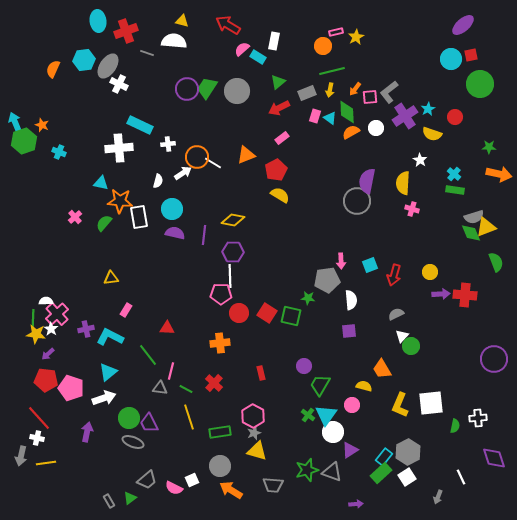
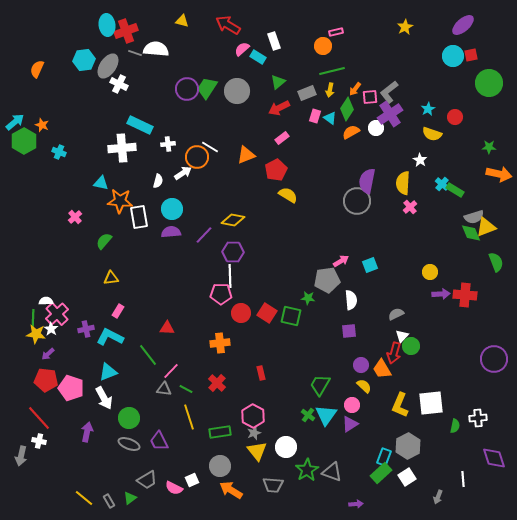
cyan ellipse at (98, 21): moved 9 px right, 4 px down
yellow star at (356, 37): moved 49 px right, 10 px up
white semicircle at (174, 41): moved 18 px left, 8 px down
white rectangle at (274, 41): rotated 30 degrees counterclockwise
gray line at (147, 53): moved 12 px left
cyan circle at (451, 59): moved 2 px right, 3 px up
orange semicircle at (53, 69): moved 16 px left
green circle at (480, 84): moved 9 px right, 1 px up
green diamond at (347, 112): moved 3 px up; rotated 35 degrees clockwise
purple cross at (405, 116): moved 15 px left, 2 px up
cyan arrow at (15, 122): rotated 72 degrees clockwise
green hexagon at (24, 141): rotated 10 degrees counterclockwise
white cross at (119, 148): moved 3 px right
white line at (213, 163): moved 3 px left, 16 px up
cyan cross at (454, 174): moved 12 px left, 10 px down
green rectangle at (455, 190): rotated 24 degrees clockwise
yellow semicircle at (280, 195): moved 8 px right
pink cross at (412, 209): moved 2 px left, 2 px up; rotated 32 degrees clockwise
green semicircle at (104, 223): moved 18 px down
purple semicircle at (175, 233): moved 4 px left, 1 px up; rotated 18 degrees counterclockwise
purple line at (204, 235): rotated 36 degrees clockwise
pink arrow at (341, 261): rotated 119 degrees counterclockwise
red arrow at (394, 275): moved 78 px down
pink rectangle at (126, 310): moved 8 px left, 1 px down
red circle at (239, 313): moved 2 px right
purple circle at (304, 366): moved 57 px right, 1 px up
pink line at (171, 371): rotated 30 degrees clockwise
cyan triangle at (108, 372): rotated 18 degrees clockwise
red cross at (214, 383): moved 3 px right
yellow semicircle at (364, 386): rotated 28 degrees clockwise
gray triangle at (160, 388): moved 4 px right, 1 px down
white arrow at (104, 398): rotated 80 degrees clockwise
purple trapezoid at (149, 423): moved 10 px right, 18 px down
white circle at (333, 432): moved 47 px left, 15 px down
white cross at (37, 438): moved 2 px right, 3 px down
gray ellipse at (133, 442): moved 4 px left, 2 px down
purple triangle at (350, 450): moved 26 px up
yellow triangle at (257, 451): rotated 35 degrees clockwise
gray hexagon at (408, 452): moved 6 px up
cyan rectangle at (384, 457): rotated 18 degrees counterclockwise
yellow line at (46, 463): moved 38 px right, 35 px down; rotated 48 degrees clockwise
green star at (307, 470): rotated 15 degrees counterclockwise
white line at (461, 477): moved 2 px right, 2 px down; rotated 21 degrees clockwise
gray trapezoid at (147, 480): rotated 10 degrees clockwise
